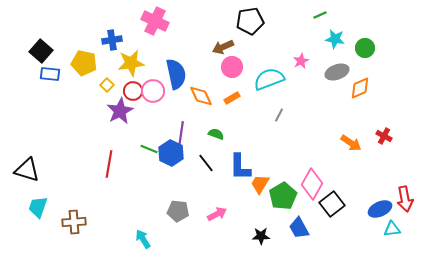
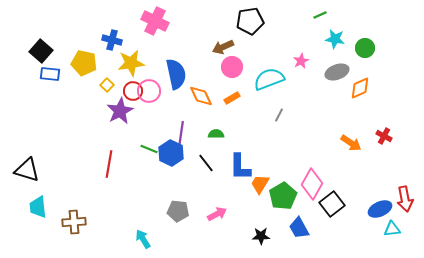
blue cross at (112, 40): rotated 24 degrees clockwise
pink circle at (153, 91): moved 4 px left
green semicircle at (216, 134): rotated 21 degrees counterclockwise
cyan trapezoid at (38, 207): rotated 25 degrees counterclockwise
